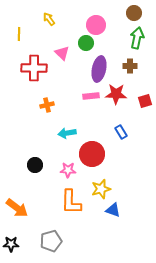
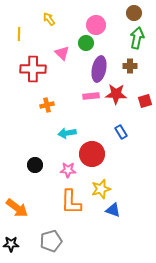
red cross: moved 1 px left, 1 px down
